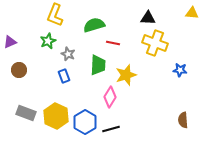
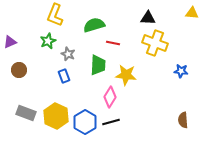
blue star: moved 1 px right, 1 px down
yellow star: rotated 25 degrees clockwise
black line: moved 7 px up
